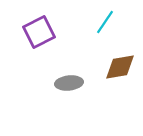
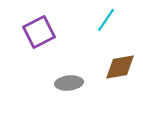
cyan line: moved 1 px right, 2 px up
